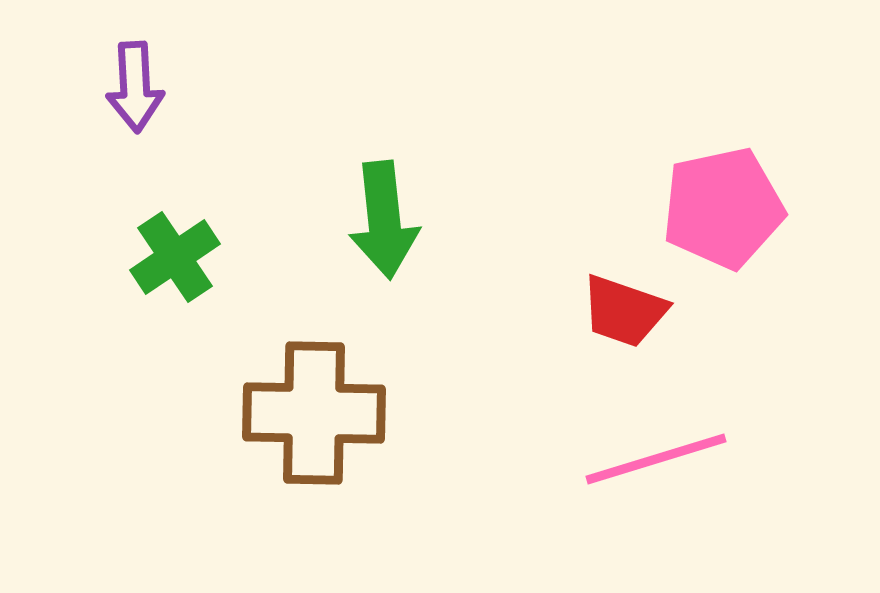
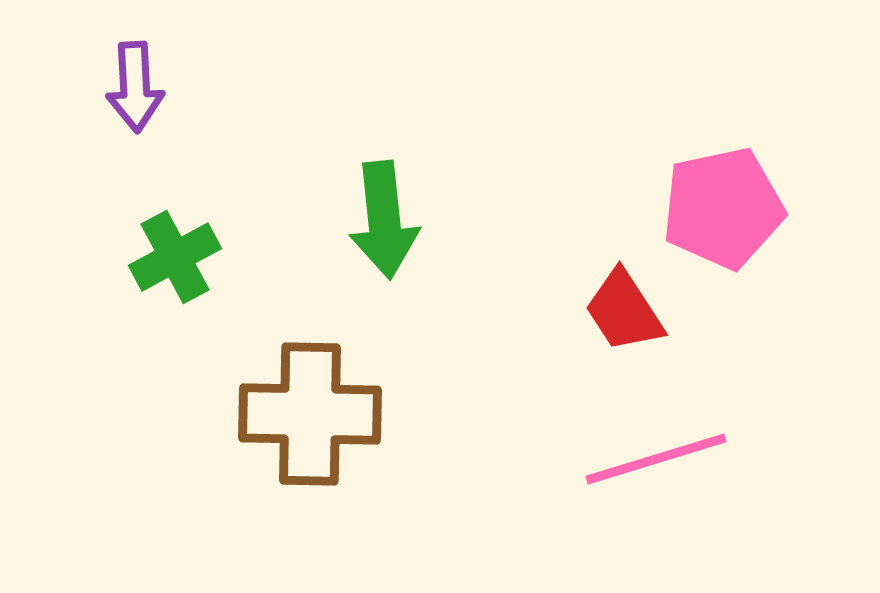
green cross: rotated 6 degrees clockwise
red trapezoid: rotated 38 degrees clockwise
brown cross: moved 4 px left, 1 px down
